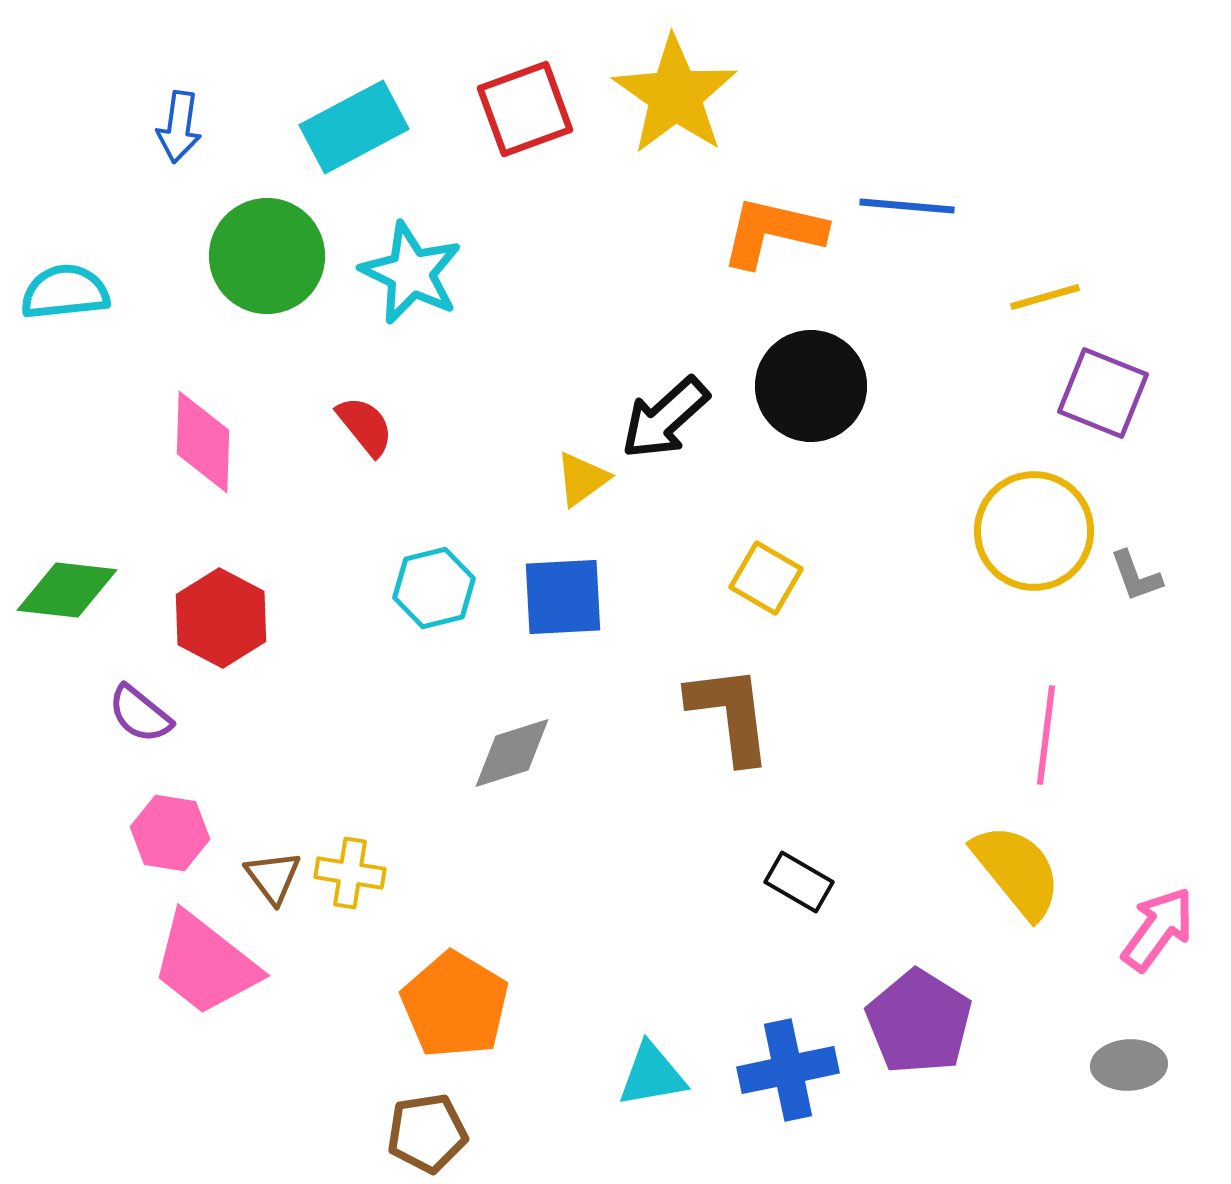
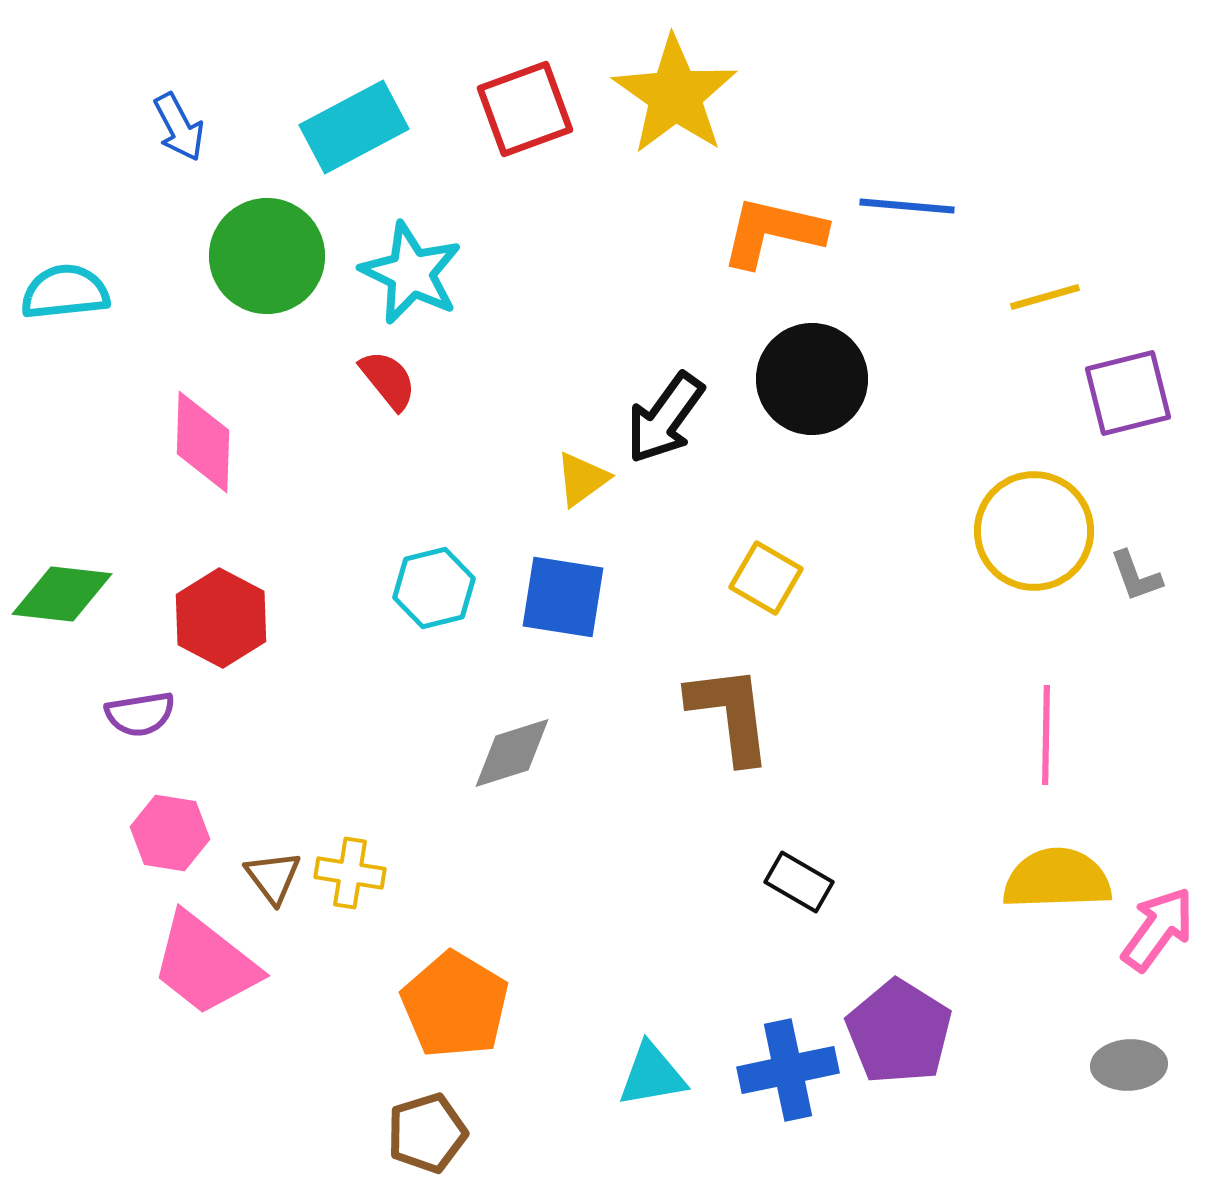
blue arrow: rotated 36 degrees counterclockwise
black circle: moved 1 px right, 7 px up
purple square: moved 25 px right; rotated 36 degrees counterclockwise
black arrow: rotated 12 degrees counterclockwise
red semicircle: moved 23 px right, 46 px up
green diamond: moved 5 px left, 4 px down
blue square: rotated 12 degrees clockwise
purple semicircle: rotated 48 degrees counterclockwise
pink line: rotated 6 degrees counterclockwise
yellow semicircle: moved 40 px right, 8 px down; rotated 53 degrees counterclockwise
purple pentagon: moved 20 px left, 10 px down
brown pentagon: rotated 8 degrees counterclockwise
